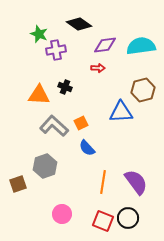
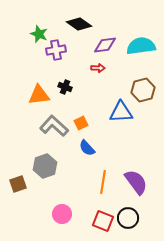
orange triangle: rotated 10 degrees counterclockwise
